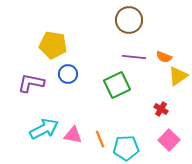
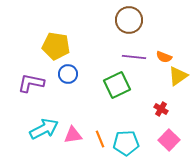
yellow pentagon: moved 3 px right, 1 px down
pink triangle: rotated 18 degrees counterclockwise
cyan pentagon: moved 5 px up
